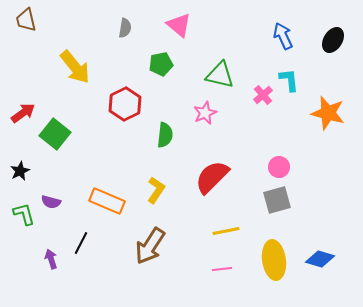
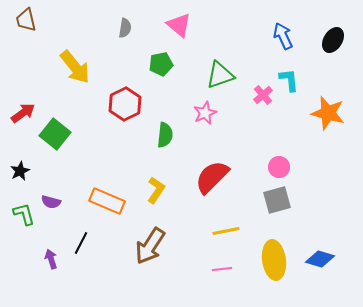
green triangle: rotated 32 degrees counterclockwise
